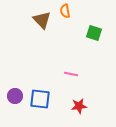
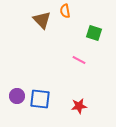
pink line: moved 8 px right, 14 px up; rotated 16 degrees clockwise
purple circle: moved 2 px right
